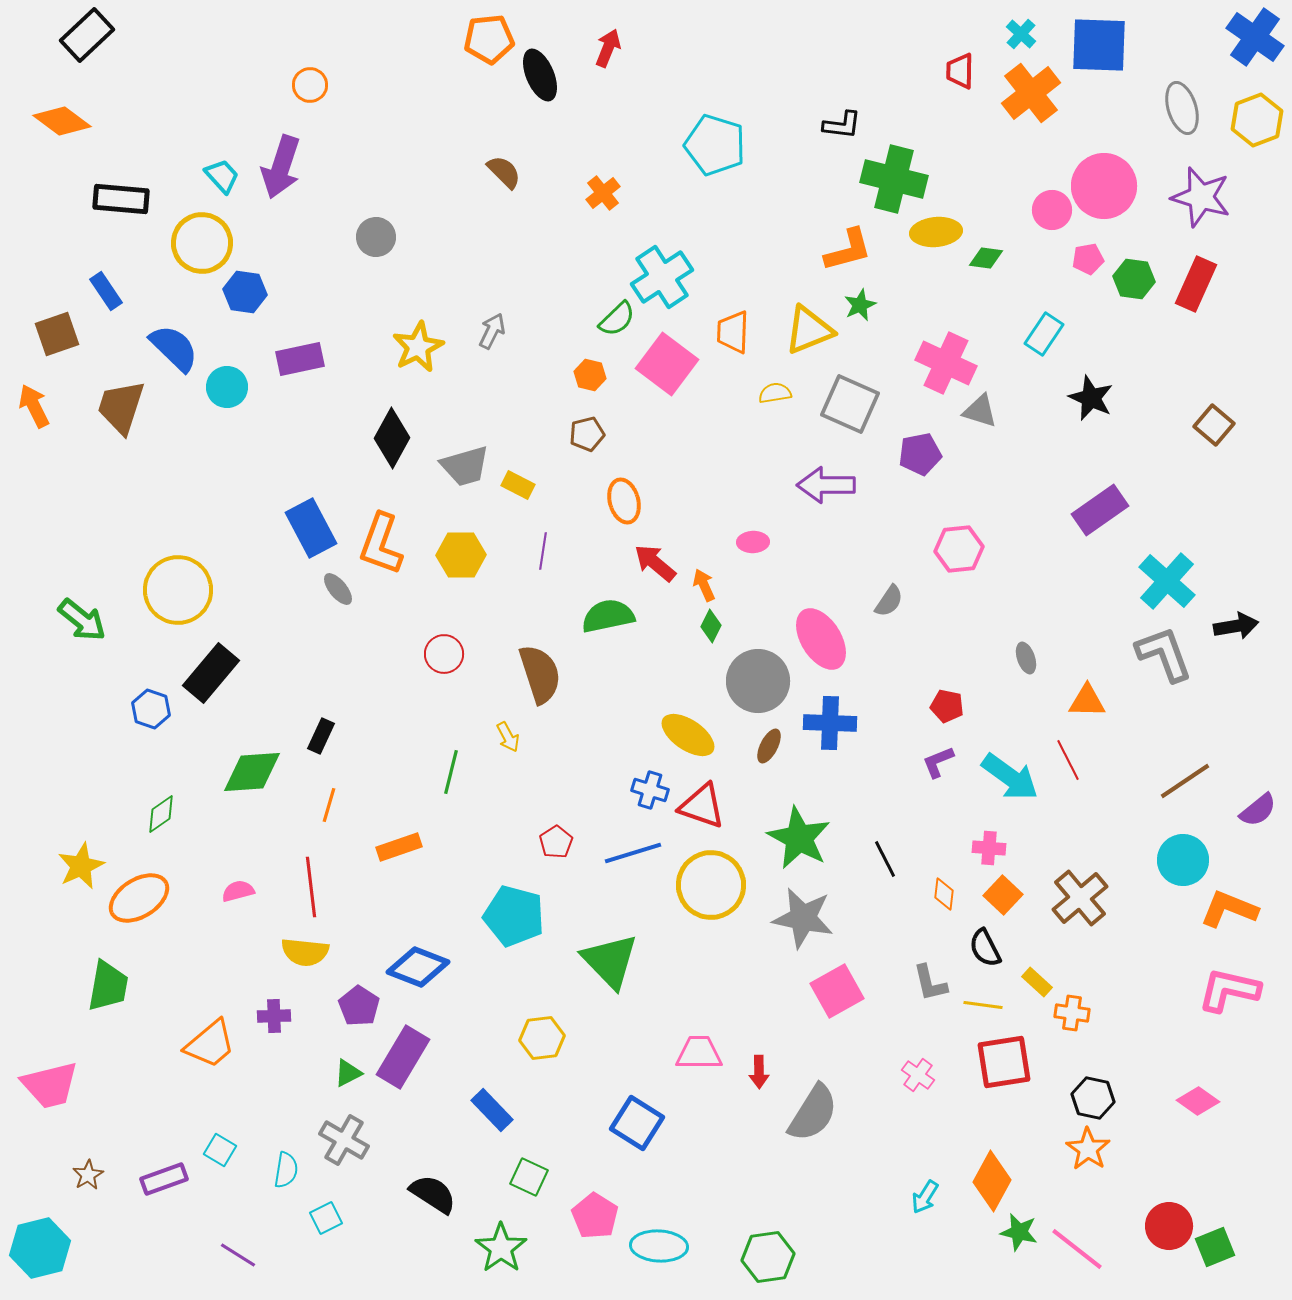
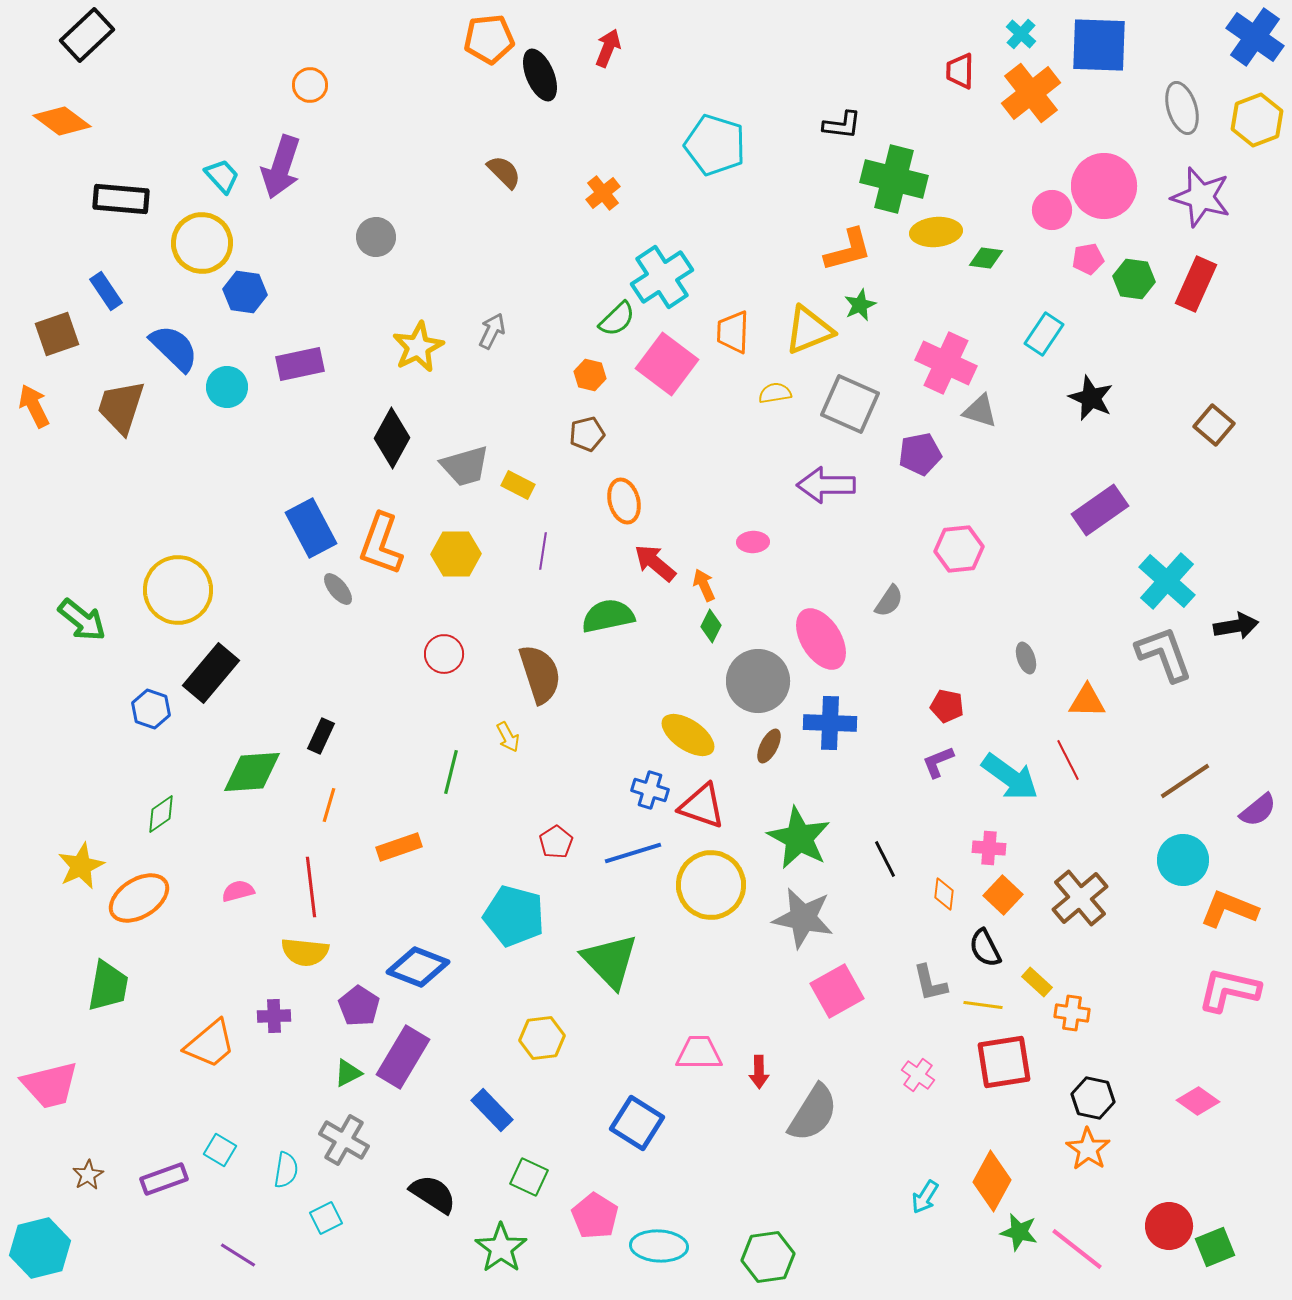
purple rectangle at (300, 359): moved 5 px down
yellow hexagon at (461, 555): moved 5 px left, 1 px up
